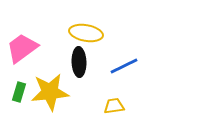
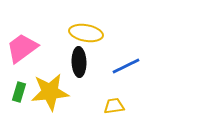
blue line: moved 2 px right
